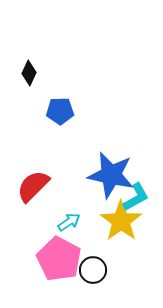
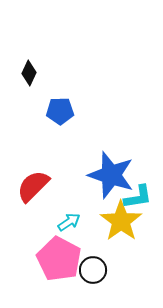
blue star: rotated 6 degrees clockwise
cyan L-shape: moved 2 px right; rotated 20 degrees clockwise
